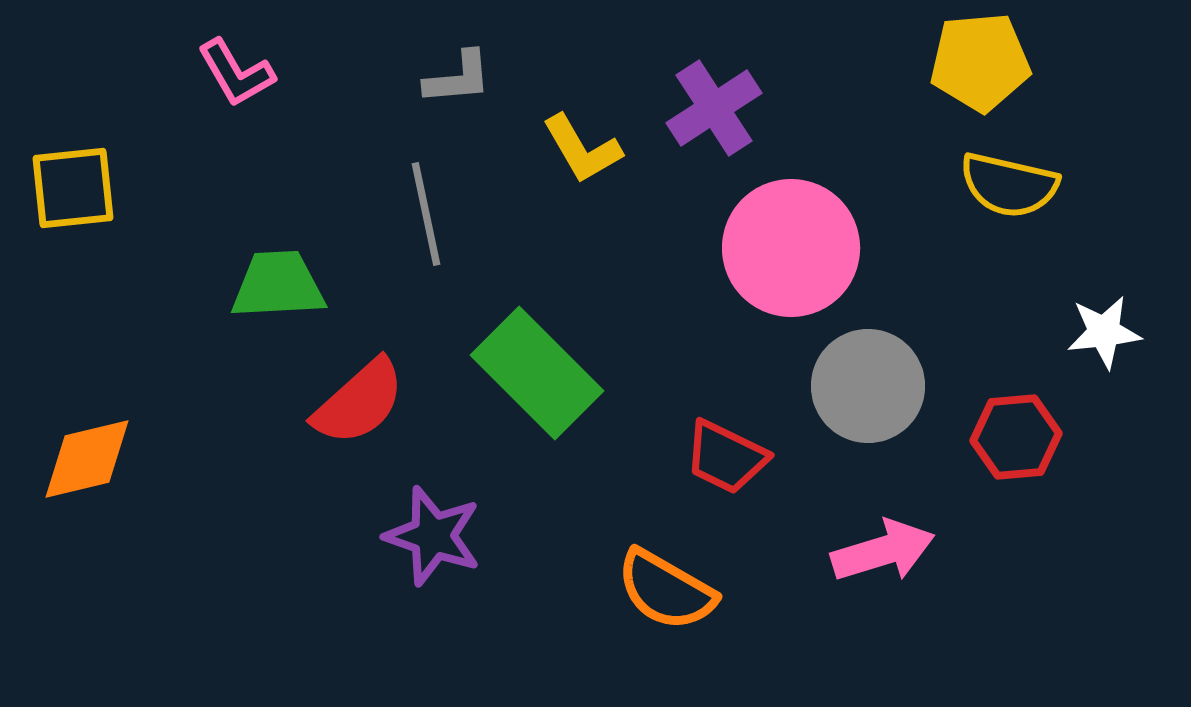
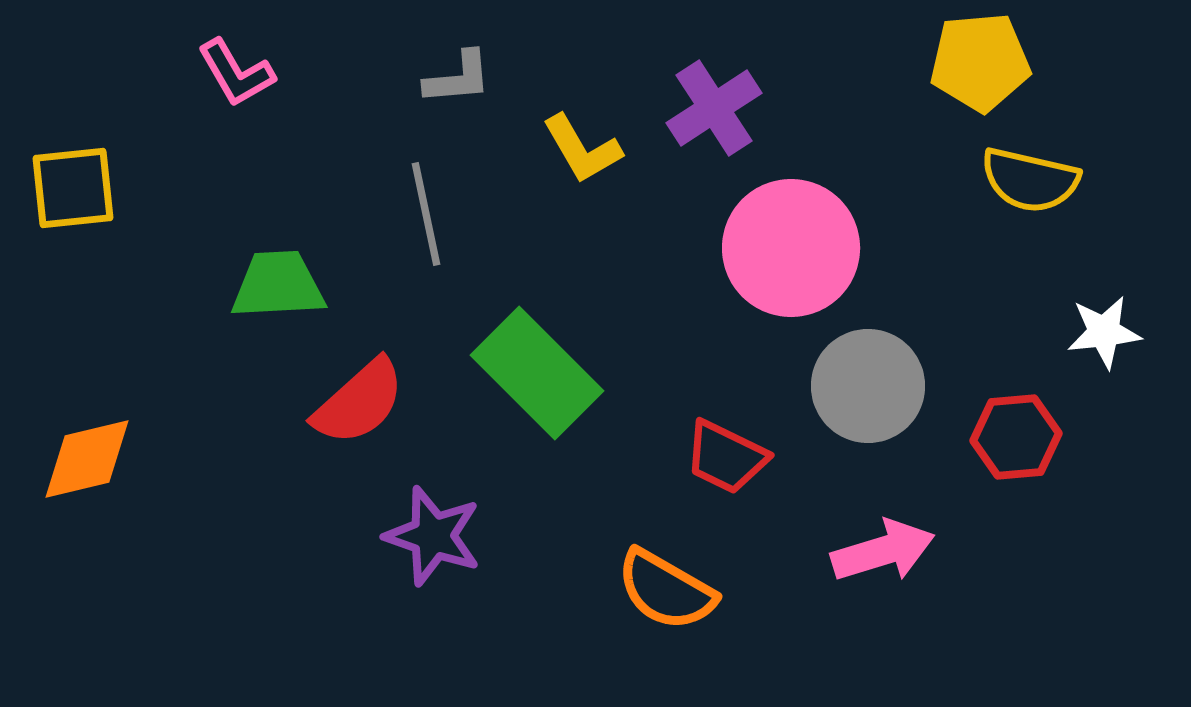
yellow semicircle: moved 21 px right, 5 px up
